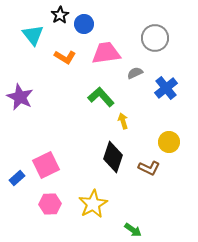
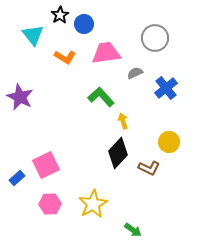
black diamond: moved 5 px right, 4 px up; rotated 24 degrees clockwise
